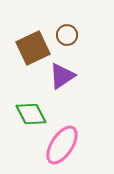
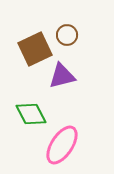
brown square: moved 2 px right, 1 px down
purple triangle: rotated 20 degrees clockwise
